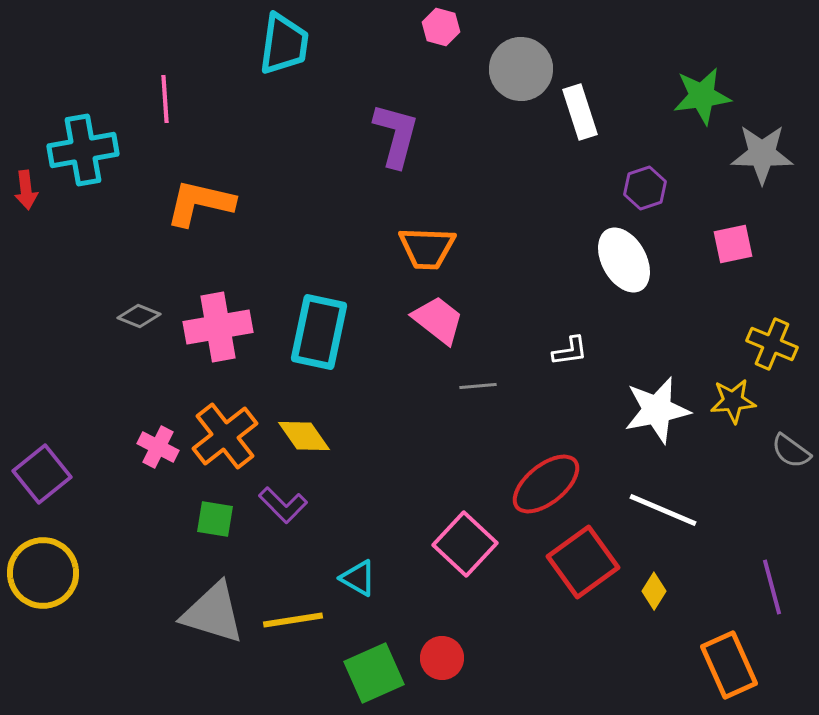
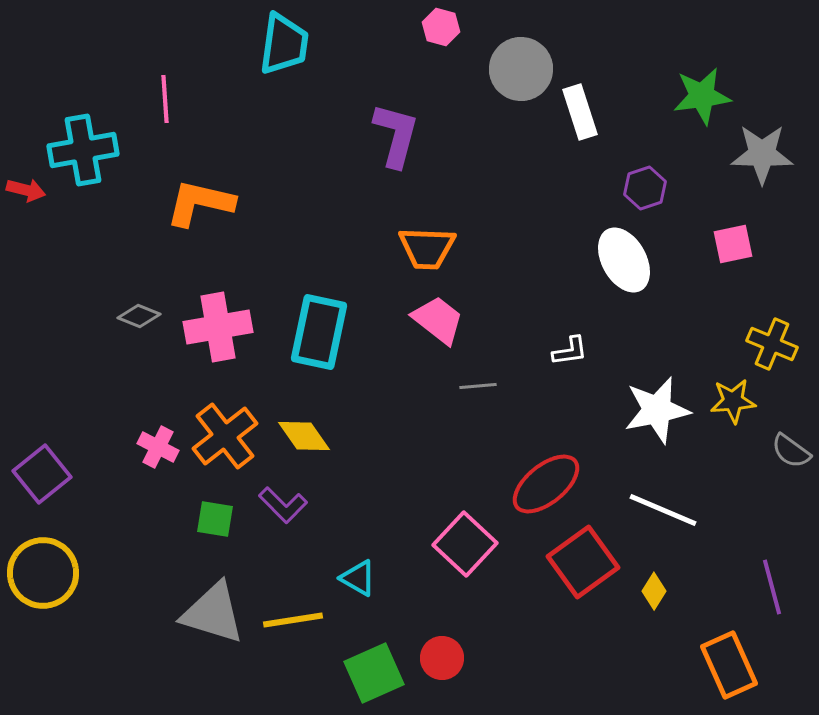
red arrow at (26, 190): rotated 69 degrees counterclockwise
